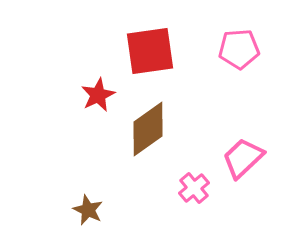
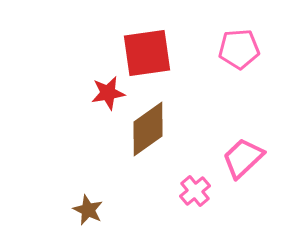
red square: moved 3 px left, 2 px down
red star: moved 10 px right, 2 px up; rotated 16 degrees clockwise
pink cross: moved 1 px right, 3 px down
